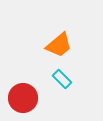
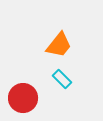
orange trapezoid: rotated 12 degrees counterclockwise
